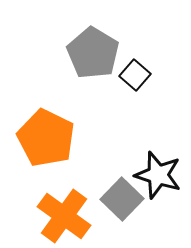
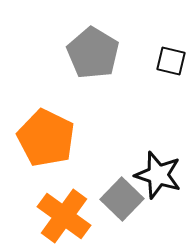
black square: moved 36 px right, 14 px up; rotated 28 degrees counterclockwise
